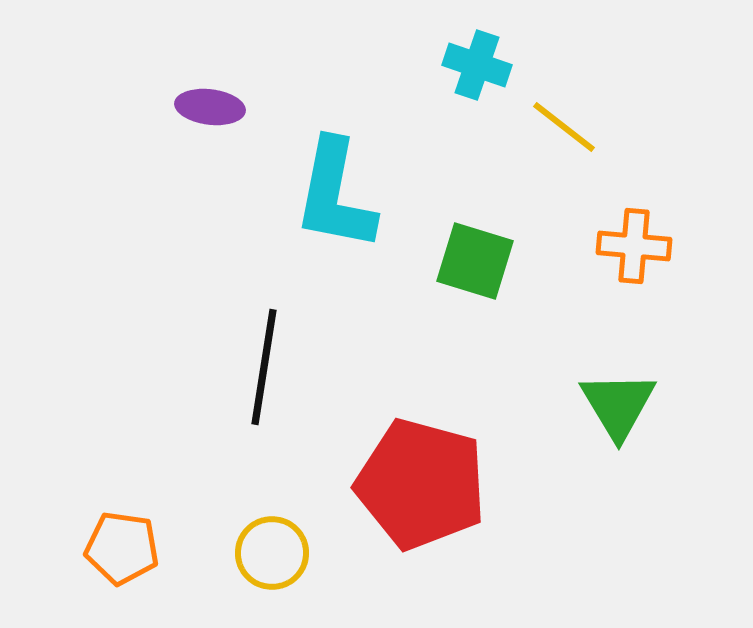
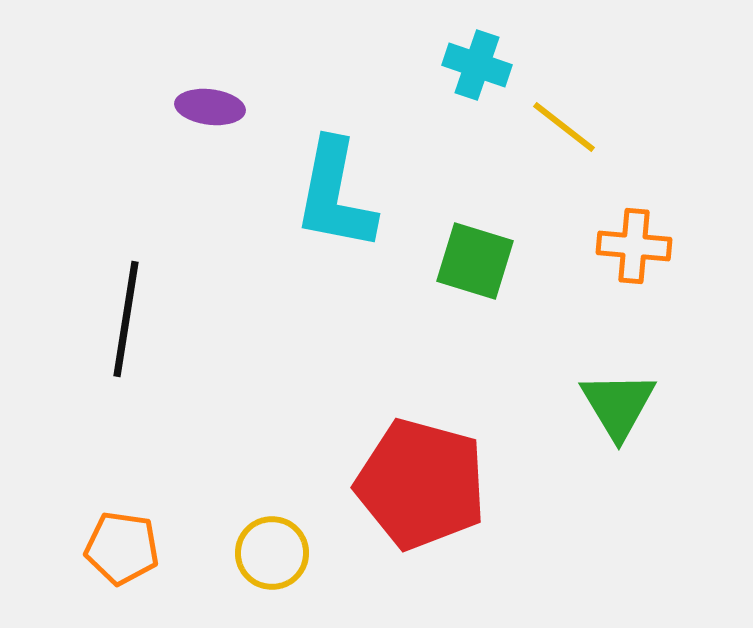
black line: moved 138 px left, 48 px up
